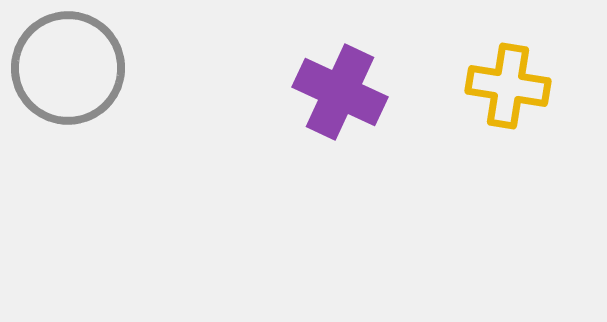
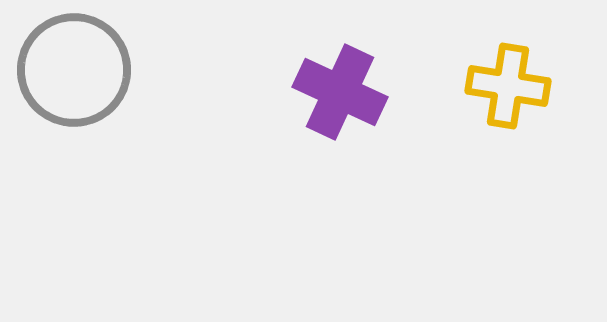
gray circle: moved 6 px right, 2 px down
